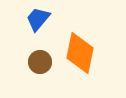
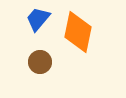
orange diamond: moved 2 px left, 21 px up
